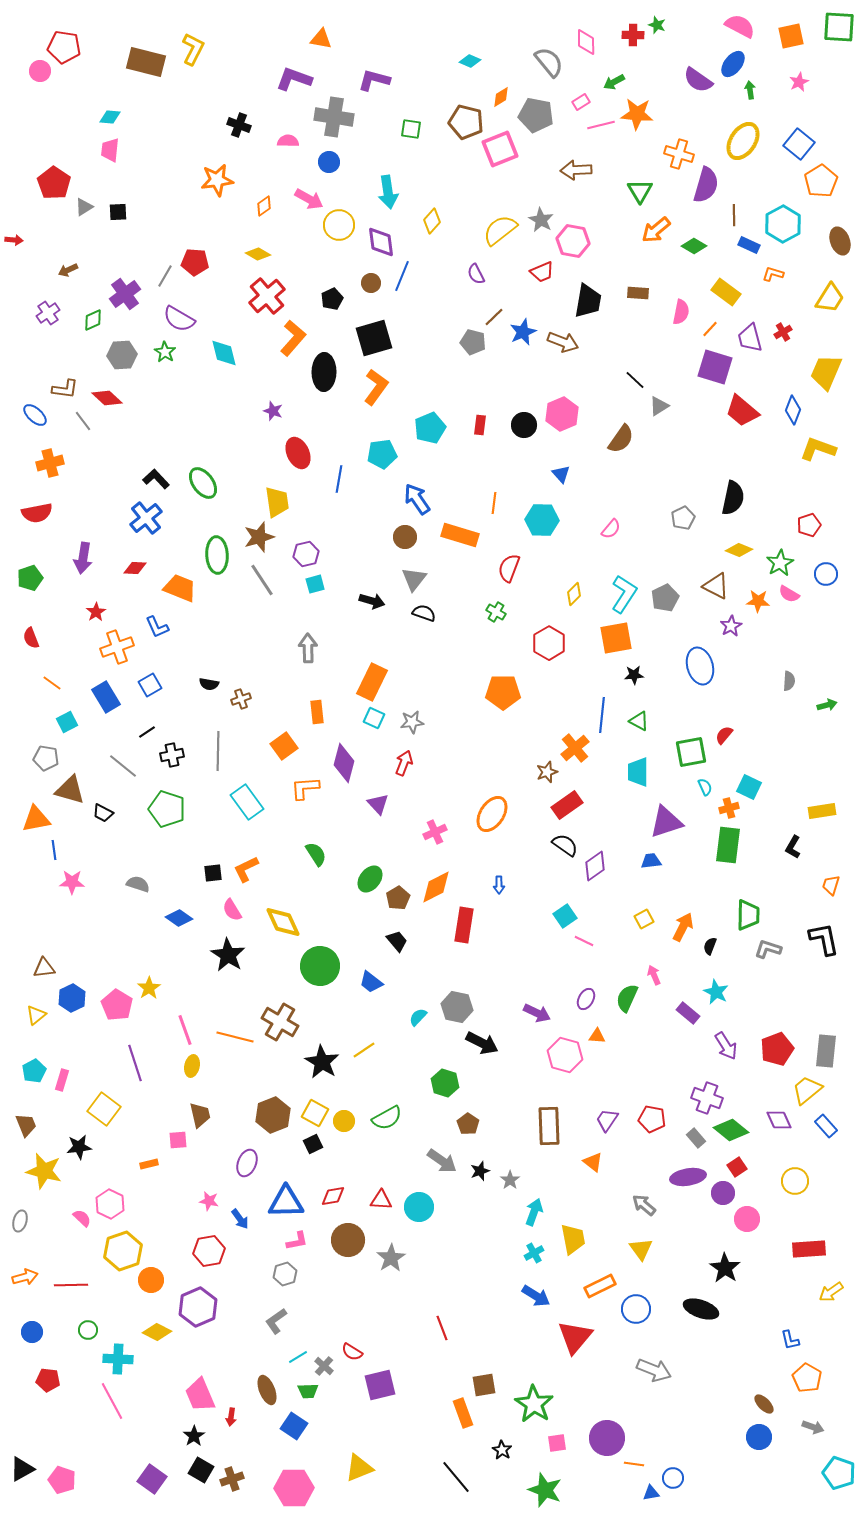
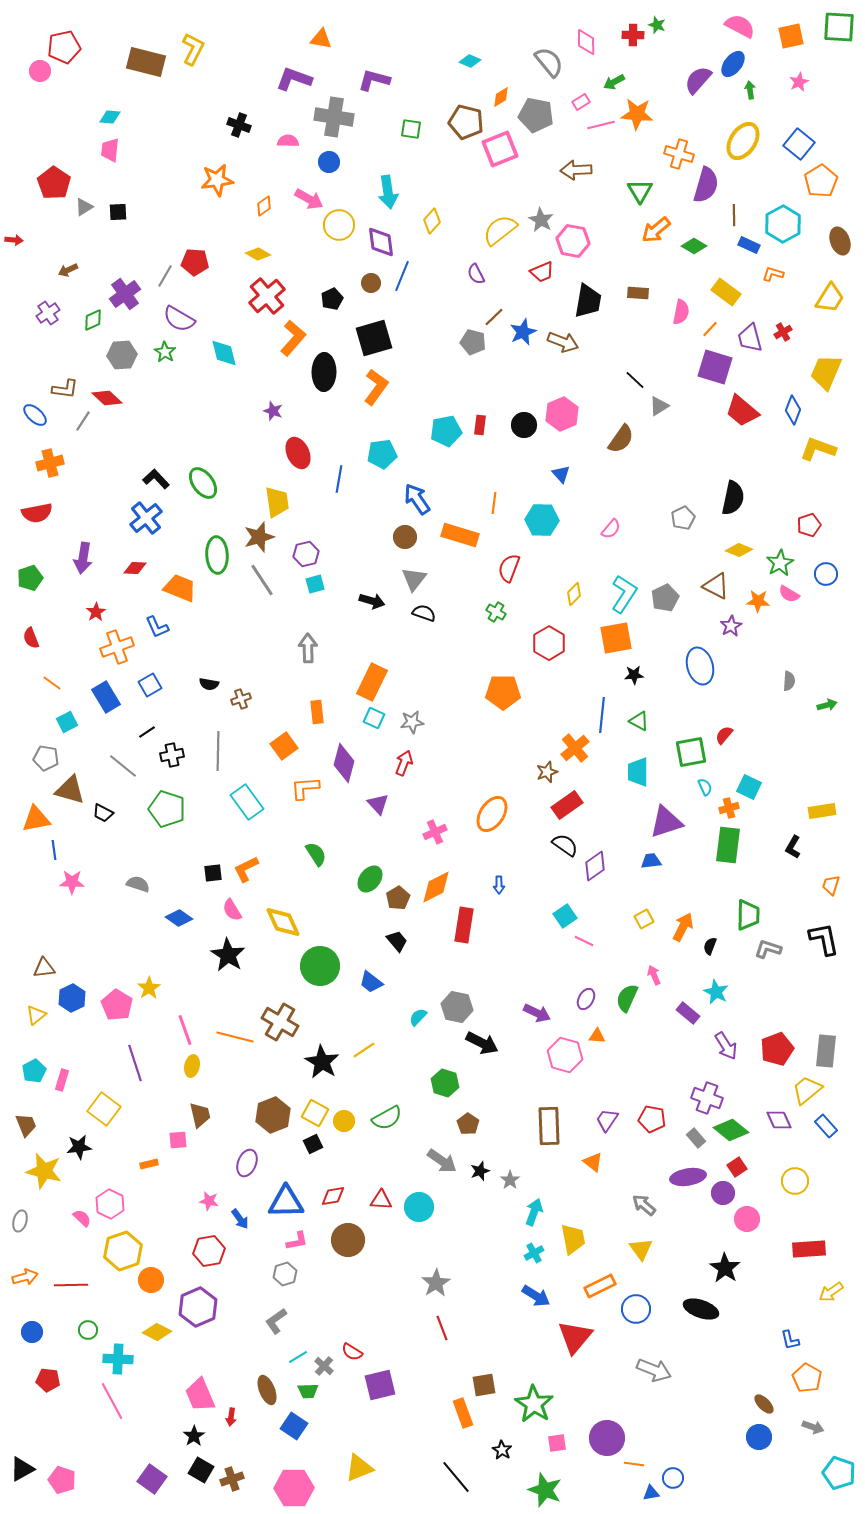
red pentagon at (64, 47): rotated 20 degrees counterclockwise
purple semicircle at (698, 80): rotated 96 degrees clockwise
gray line at (83, 421): rotated 70 degrees clockwise
cyan pentagon at (430, 428): moved 16 px right, 3 px down; rotated 12 degrees clockwise
gray star at (391, 1258): moved 45 px right, 25 px down
